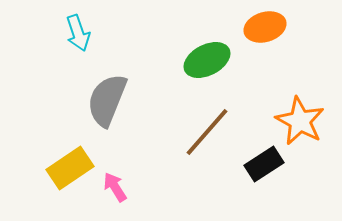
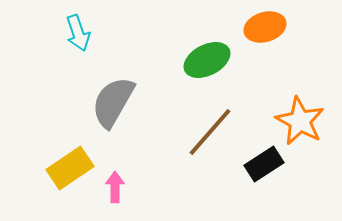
gray semicircle: moved 6 px right, 2 px down; rotated 8 degrees clockwise
brown line: moved 3 px right
pink arrow: rotated 32 degrees clockwise
